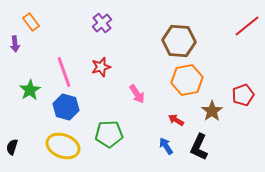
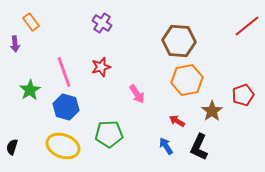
purple cross: rotated 18 degrees counterclockwise
red arrow: moved 1 px right, 1 px down
